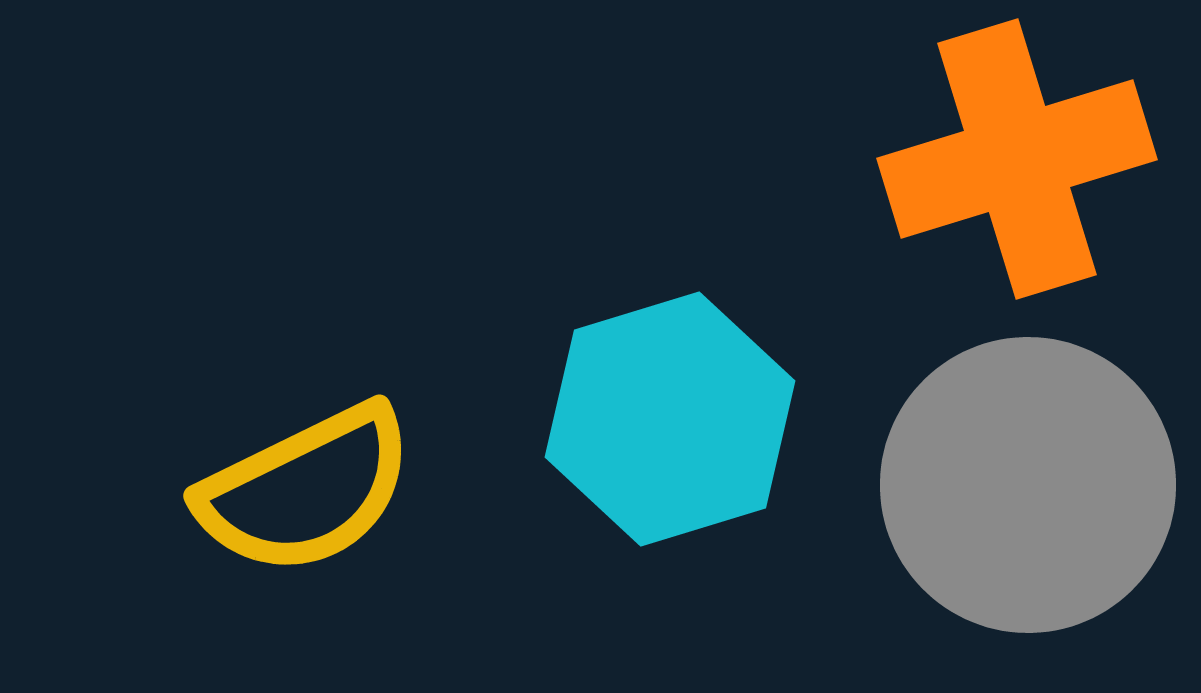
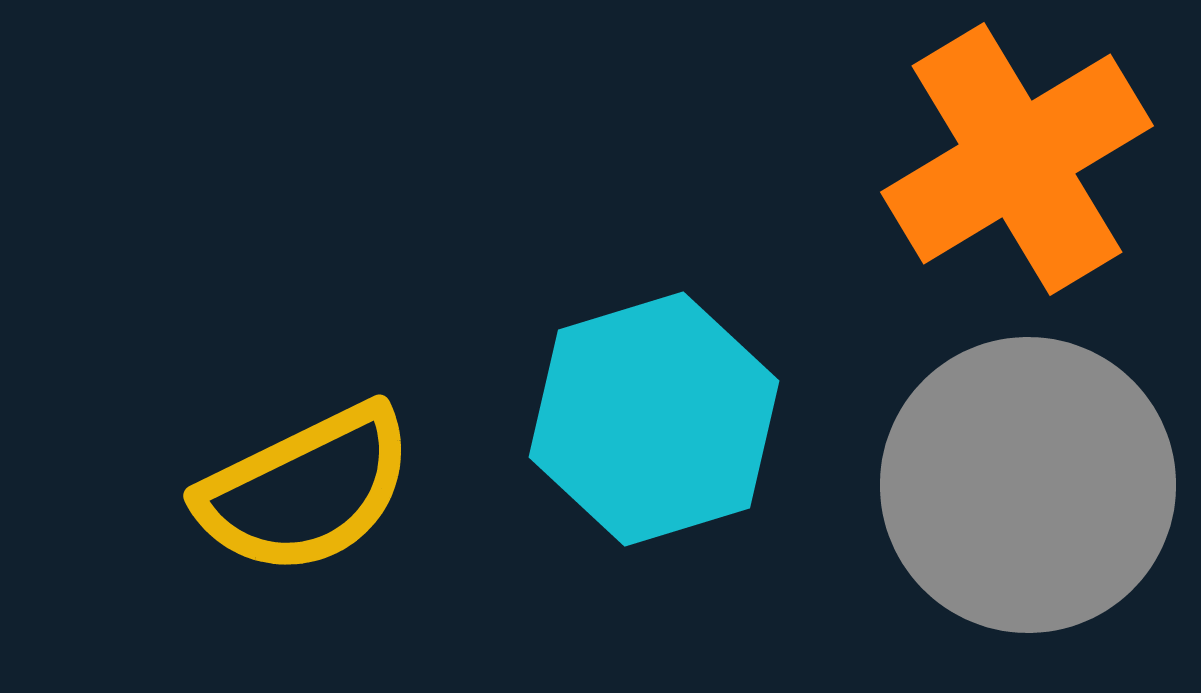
orange cross: rotated 14 degrees counterclockwise
cyan hexagon: moved 16 px left
